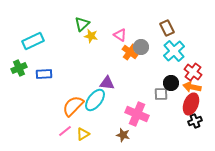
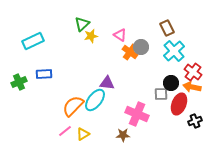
yellow star: rotated 24 degrees counterclockwise
green cross: moved 14 px down
red ellipse: moved 12 px left
brown star: rotated 16 degrees counterclockwise
